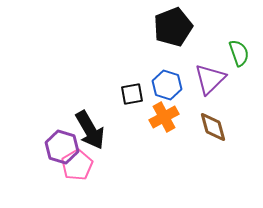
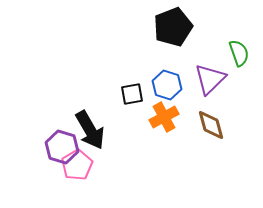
brown diamond: moved 2 px left, 2 px up
